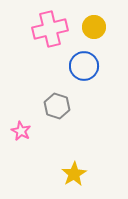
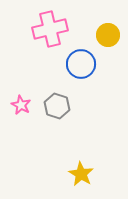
yellow circle: moved 14 px right, 8 px down
blue circle: moved 3 px left, 2 px up
pink star: moved 26 px up
yellow star: moved 7 px right; rotated 10 degrees counterclockwise
